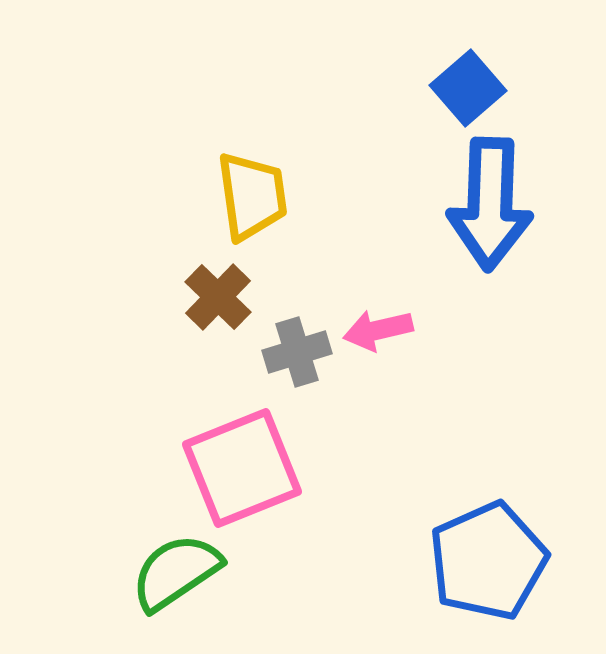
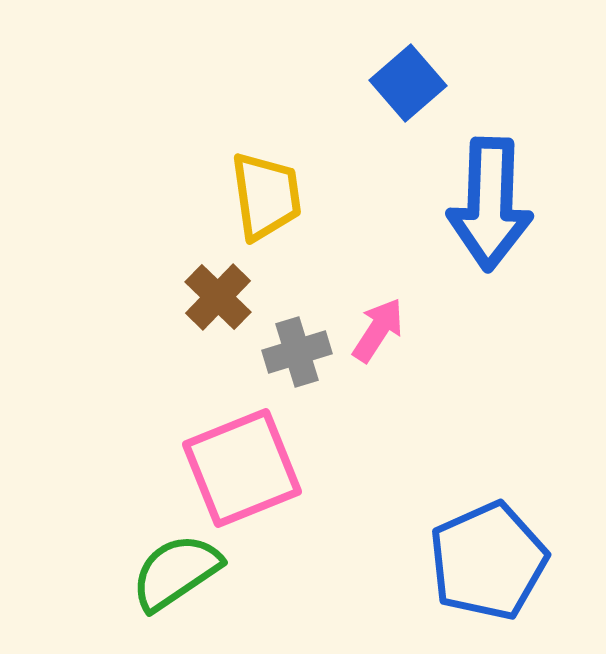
blue square: moved 60 px left, 5 px up
yellow trapezoid: moved 14 px right
pink arrow: rotated 136 degrees clockwise
